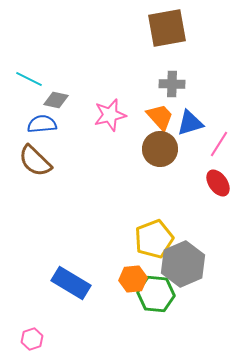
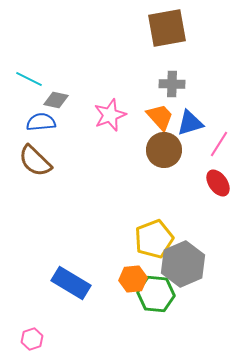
pink star: rotated 8 degrees counterclockwise
blue semicircle: moved 1 px left, 2 px up
brown circle: moved 4 px right, 1 px down
